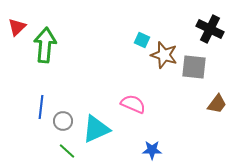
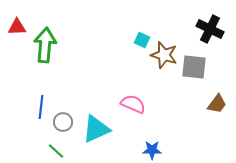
red triangle: rotated 42 degrees clockwise
gray circle: moved 1 px down
green line: moved 11 px left
